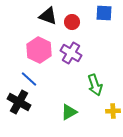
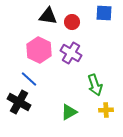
black triangle: rotated 12 degrees counterclockwise
yellow cross: moved 7 px left, 1 px up
